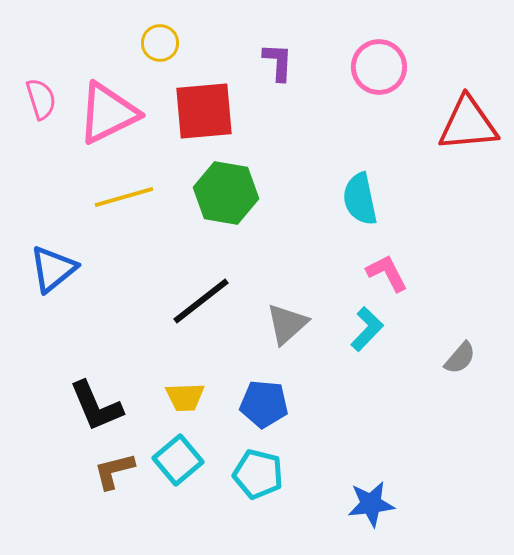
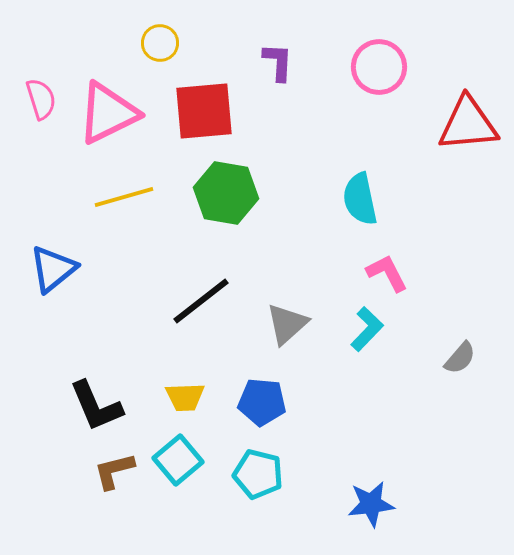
blue pentagon: moved 2 px left, 2 px up
